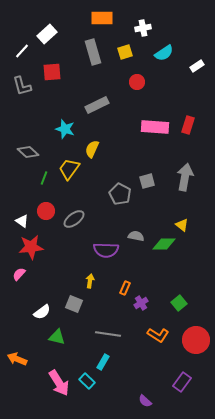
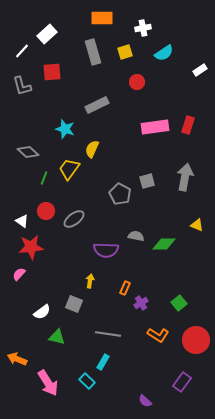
white rectangle at (197, 66): moved 3 px right, 4 px down
pink rectangle at (155, 127): rotated 12 degrees counterclockwise
yellow triangle at (182, 225): moved 15 px right; rotated 16 degrees counterclockwise
pink arrow at (59, 383): moved 11 px left
